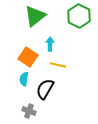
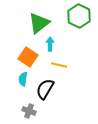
green triangle: moved 4 px right, 7 px down
yellow line: moved 1 px right
cyan semicircle: moved 1 px left
